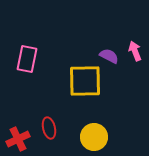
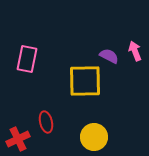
red ellipse: moved 3 px left, 6 px up
